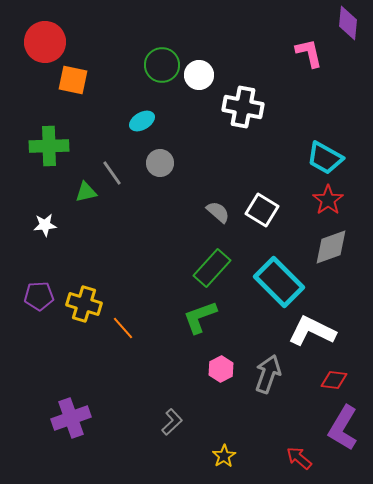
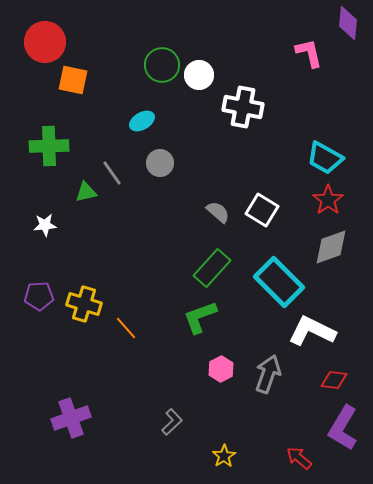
orange line: moved 3 px right
